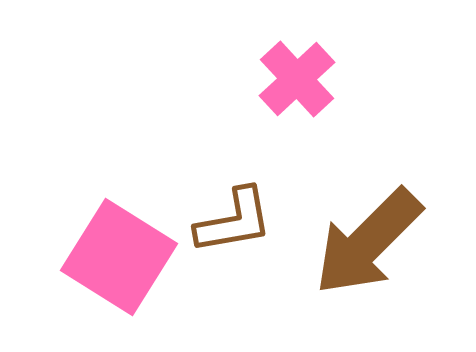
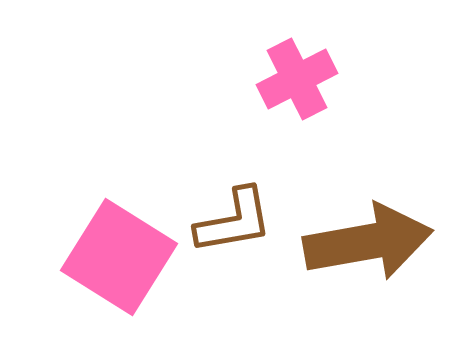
pink cross: rotated 16 degrees clockwise
brown arrow: rotated 145 degrees counterclockwise
